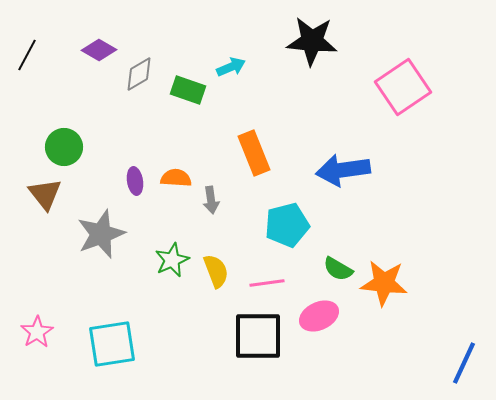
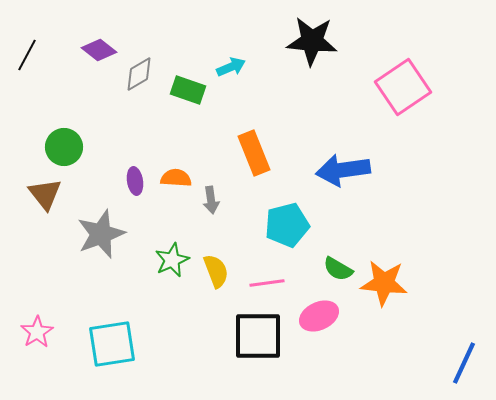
purple diamond: rotated 8 degrees clockwise
